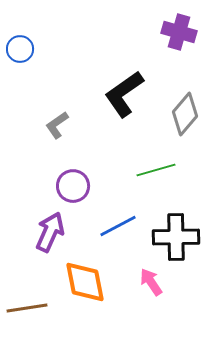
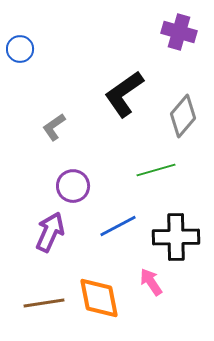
gray diamond: moved 2 px left, 2 px down
gray L-shape: moved 3 px left, 2 px down
orange diamond: moved 14 px right, 16 px down
brown line: moved 17 px right, 5 px up
